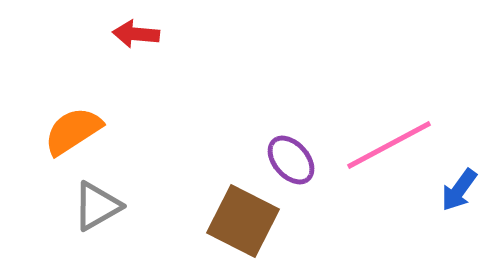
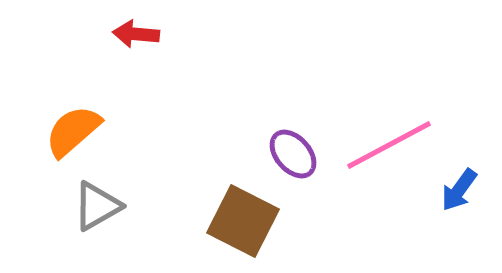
orange semicircle: rotated 8 degrees counterclockwise
purple ellipse: moved 2 px right, 6 px up
